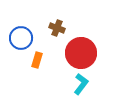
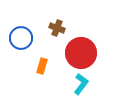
orange rectangle: moved 5 px right, 6 px down
